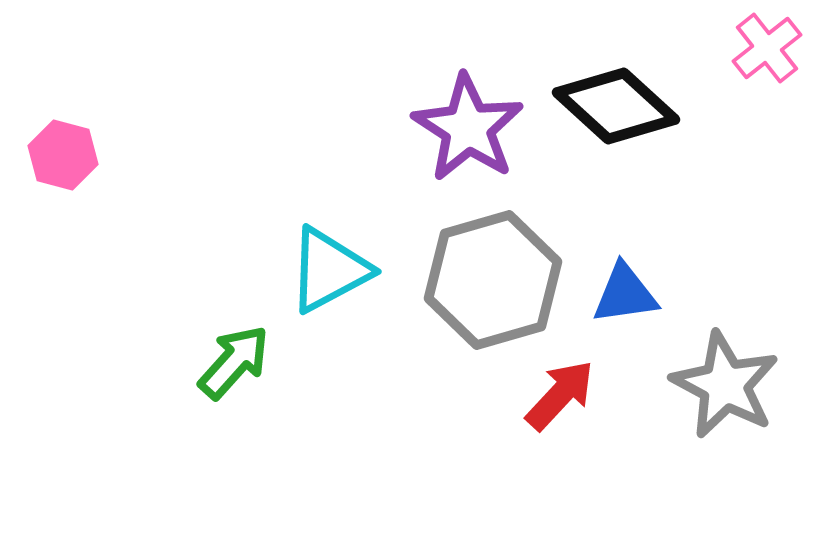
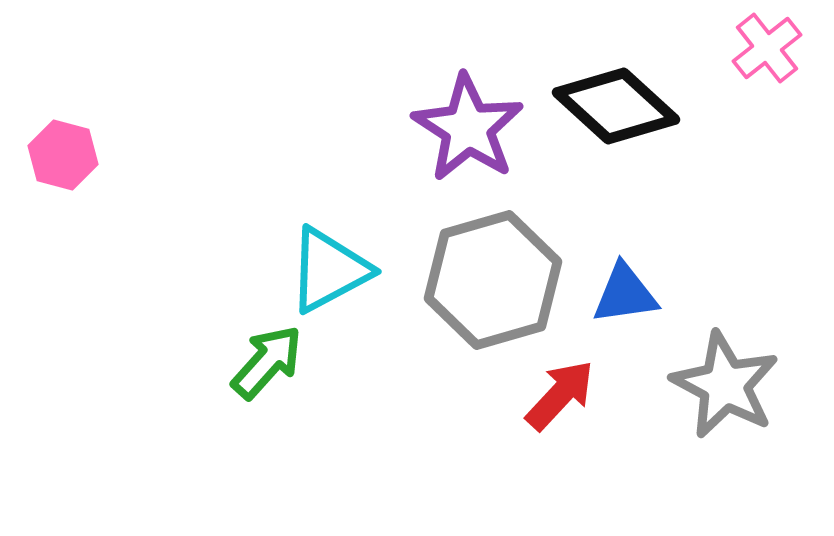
green arrow: moved 33 px right
